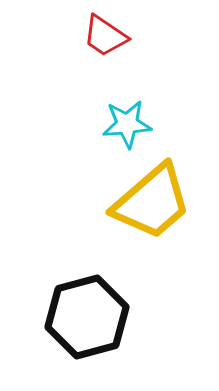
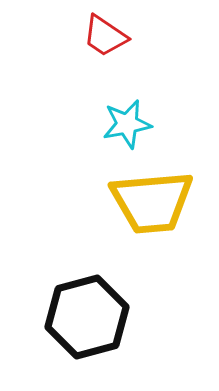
cyan star: rotated 6 degrees counterclockwise
yellow trapezoid: rotated 36 degrees clockwise
